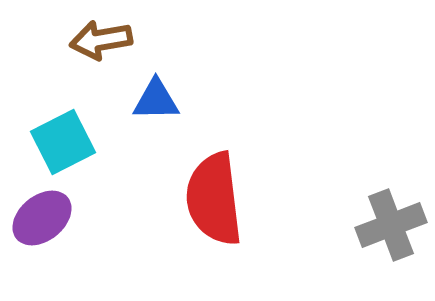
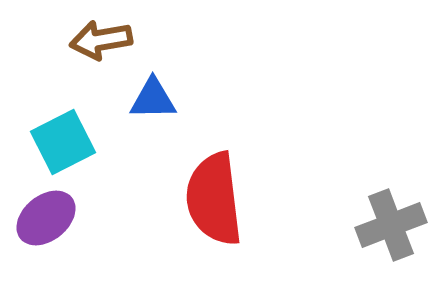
blue triangle: moved 3 px left, 1 px up
purple ellipse: moved 4 px right
